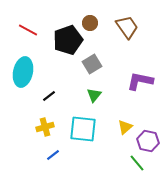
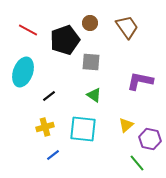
black pentagon: moved 3 px left
gray square: moved 1 px left, 2 px up; rotated 36 degrees clockwise
cyan ellipse: rotated 8 degrees clockwise
green triangle: rotated 35 degrees counterclockwise
yellow triangle: moved 1 px right, 2 px up
purple hexagon: moved 2 px right, 2 px up
